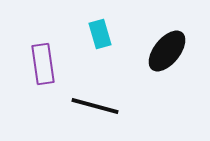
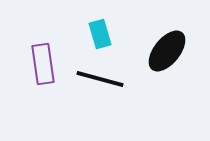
black line: moved 5 px right, 27 px up
